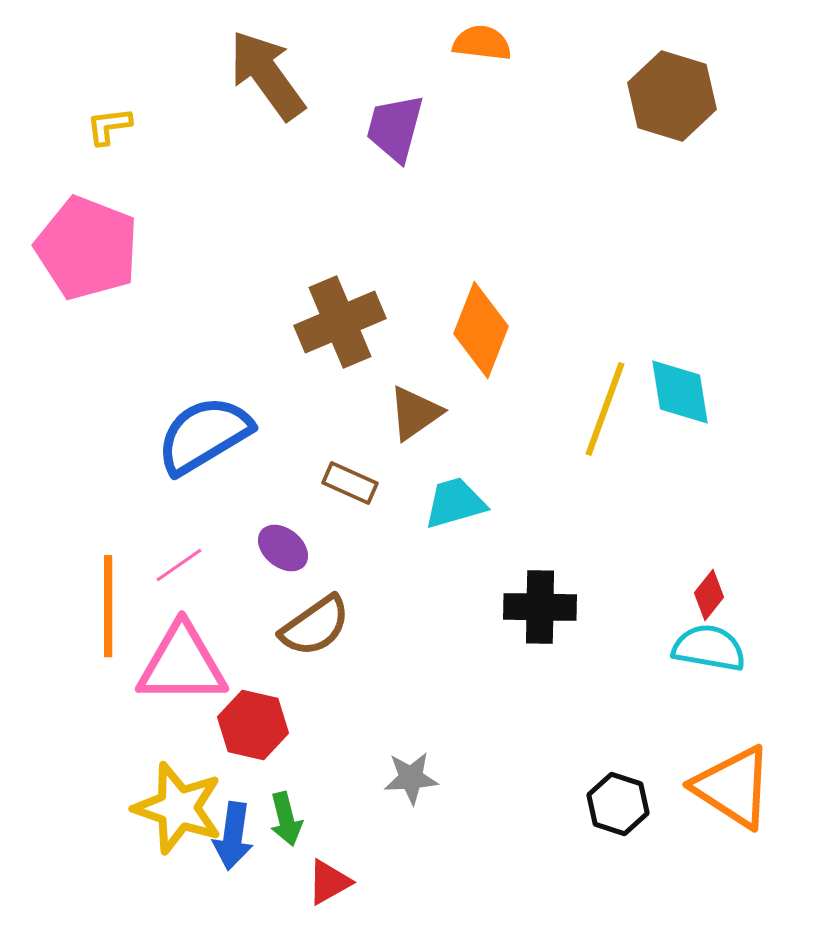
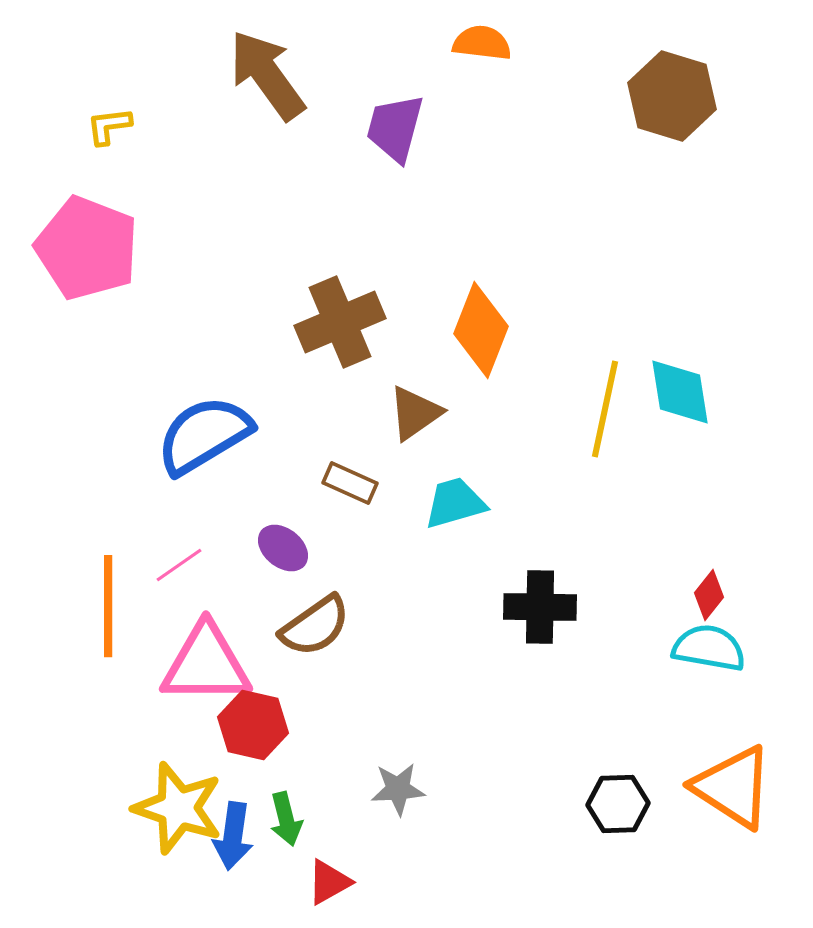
yellow line: rotated 8 degrees counterclockwise
pink triangle: moved 24 px right
gray star: moved 13 px left, 11 px down
black hexagon: rotated 20 degrees counterclockwise
